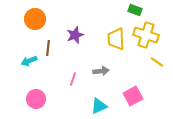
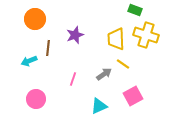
yellow line: moved 34 px left, 2 px down
gray arrow: moved 3 px right, 3 px down; rotated 28 degrees counterclockwise
